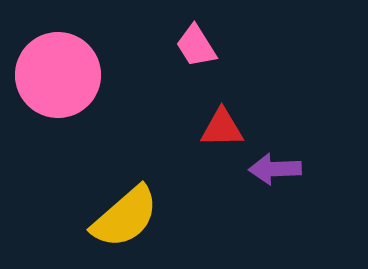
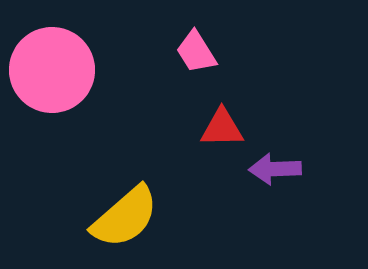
pink trapezoid: moved 6 px down
pink circle: moved 6 px left, 5 px up
